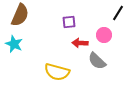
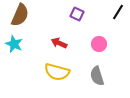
black line: moved 1 px up
purple square: moved 8 px right, 8 px up; rotated 32 degrees clockwise
pink circle: moved 5 px left, 9 px down
red arrow: moved 21 px left; rotated 21 degrees clockwise
gray semicircle: moved 15 px down; rotated 30 degrees clockwise
